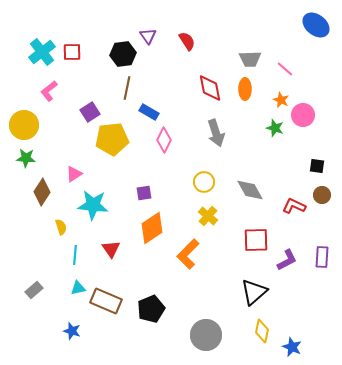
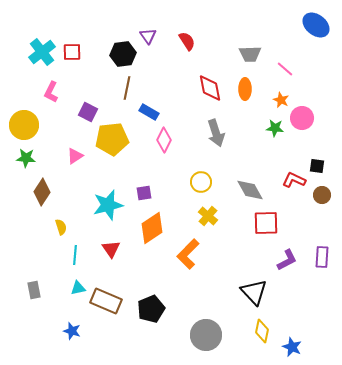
gray trapezoid at (250, 59): moved 5 px up
pink L-shape at (49, 91): moved 2 px right, 1 px down; rotated 25 degrees counterclockwise
purple square at (90, 112): moved 2 px left; rotated 30 degrees counterclockwise
pink circle at (303, 115): moved 1 px left, 3 px down
green star at (275, 128): rotated 12 degrees counterclockwise
pink triangle at (74, 174): moved 1 px right, 18 px up
yellow circle at (204, 182): moved 3 px left
cyan star at (93, 205): moved 15 px right; rotated 20 degrees counterclockwise
red L-shape at (294, 206): moved 26 px up
red square at (256, 240): moved 10 px right, 17 px up
gray rectangle at (34, 290): rotated 60 degrees counterclockwise
black triangle at (254, 292): rotated 32 degrees counterclockwise
